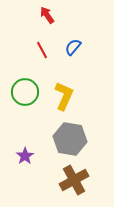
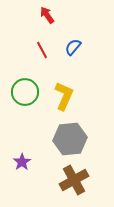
gray hexagon: rotated 16 degrees counterclockwise
purple star: moved 3 px left, 6 px down
